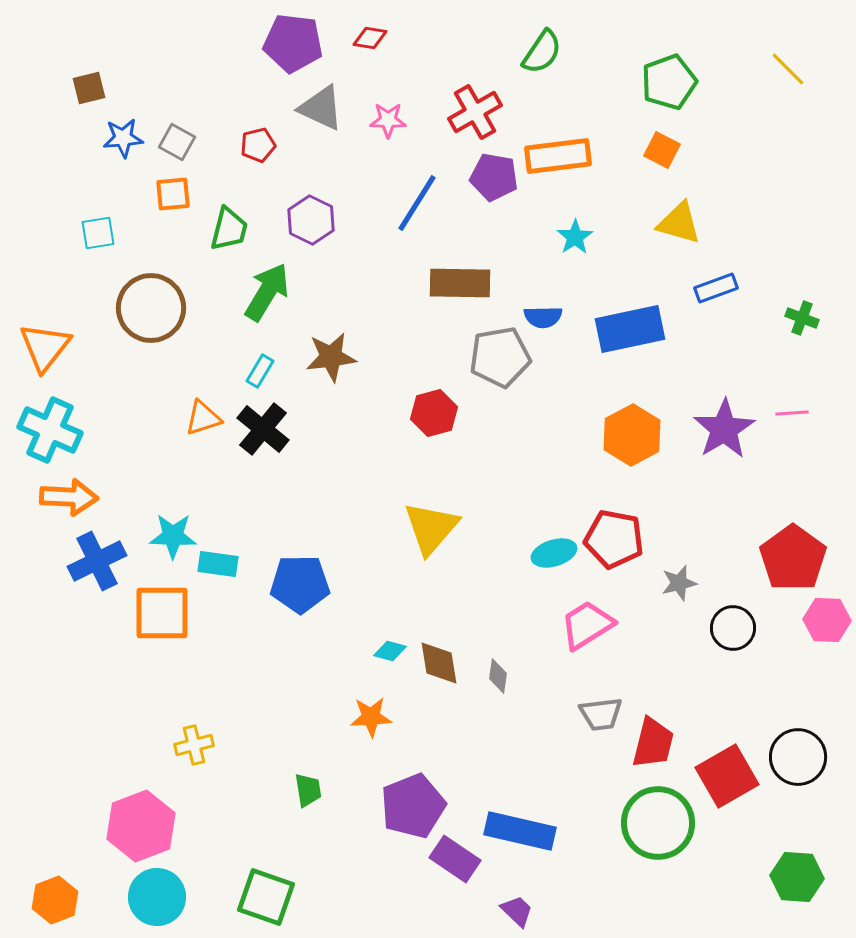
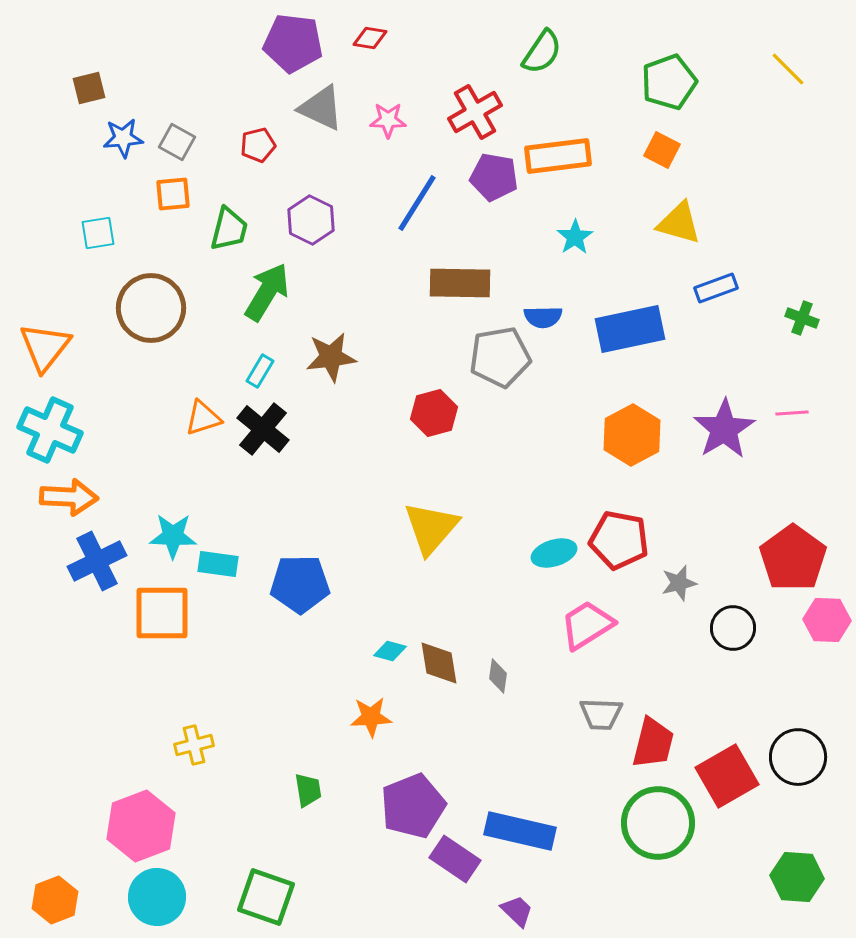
red pentagon at (614, 539): moved 5 px right, 1 px down
gray trapezoid at (601, 714): rotated 9 degrees clockwise
